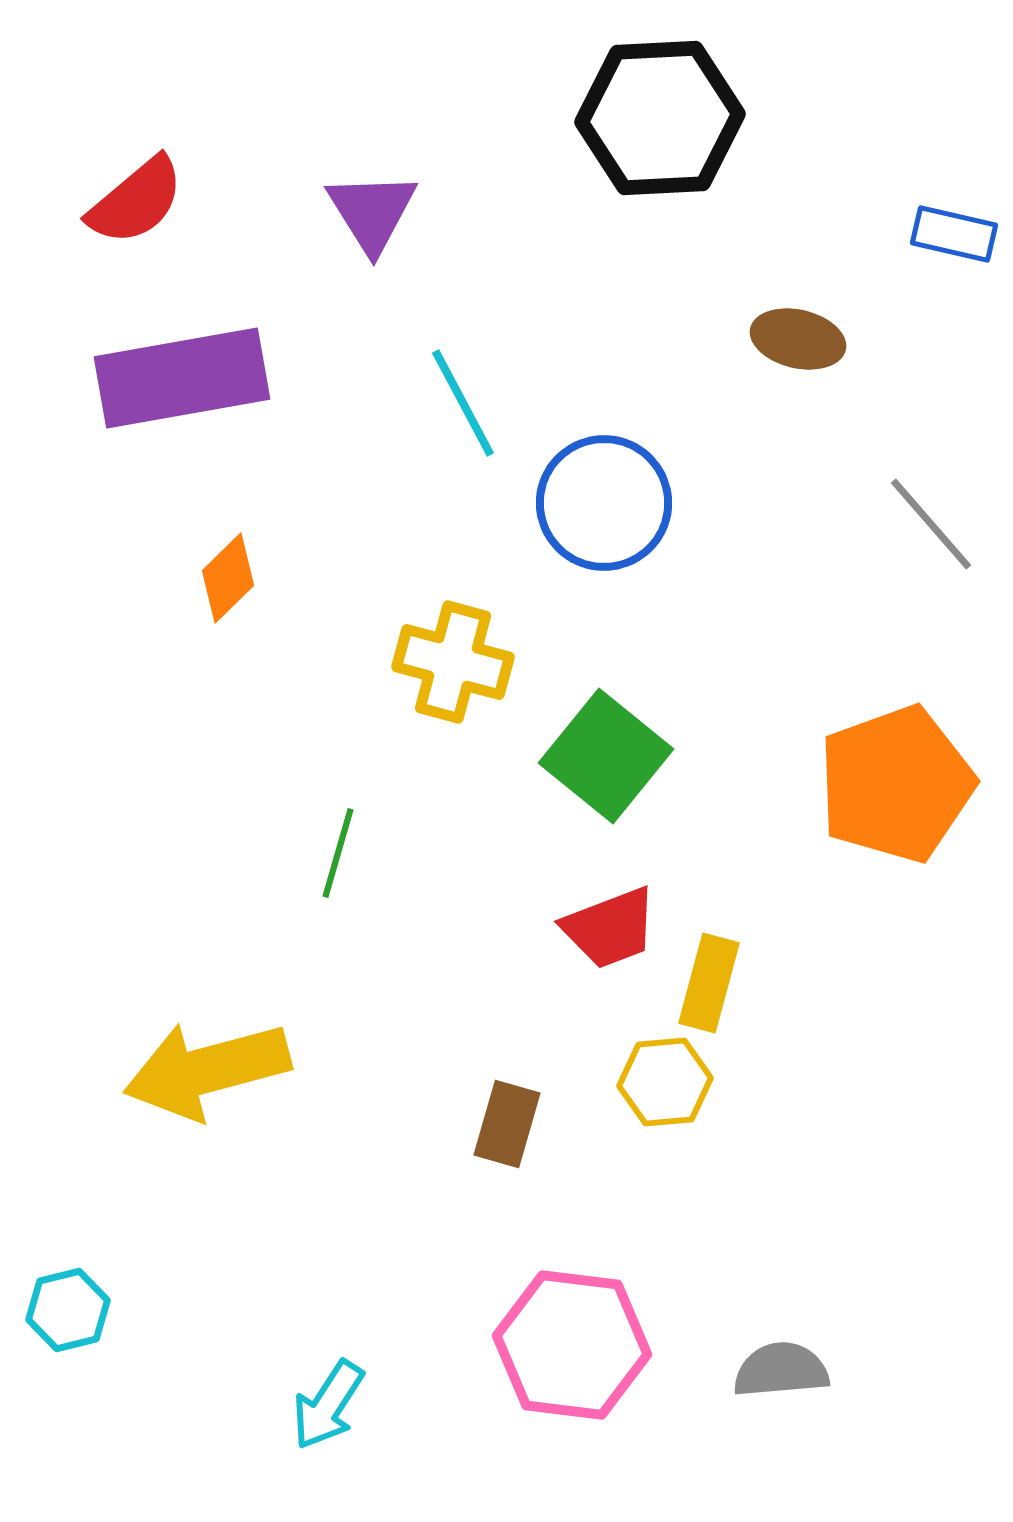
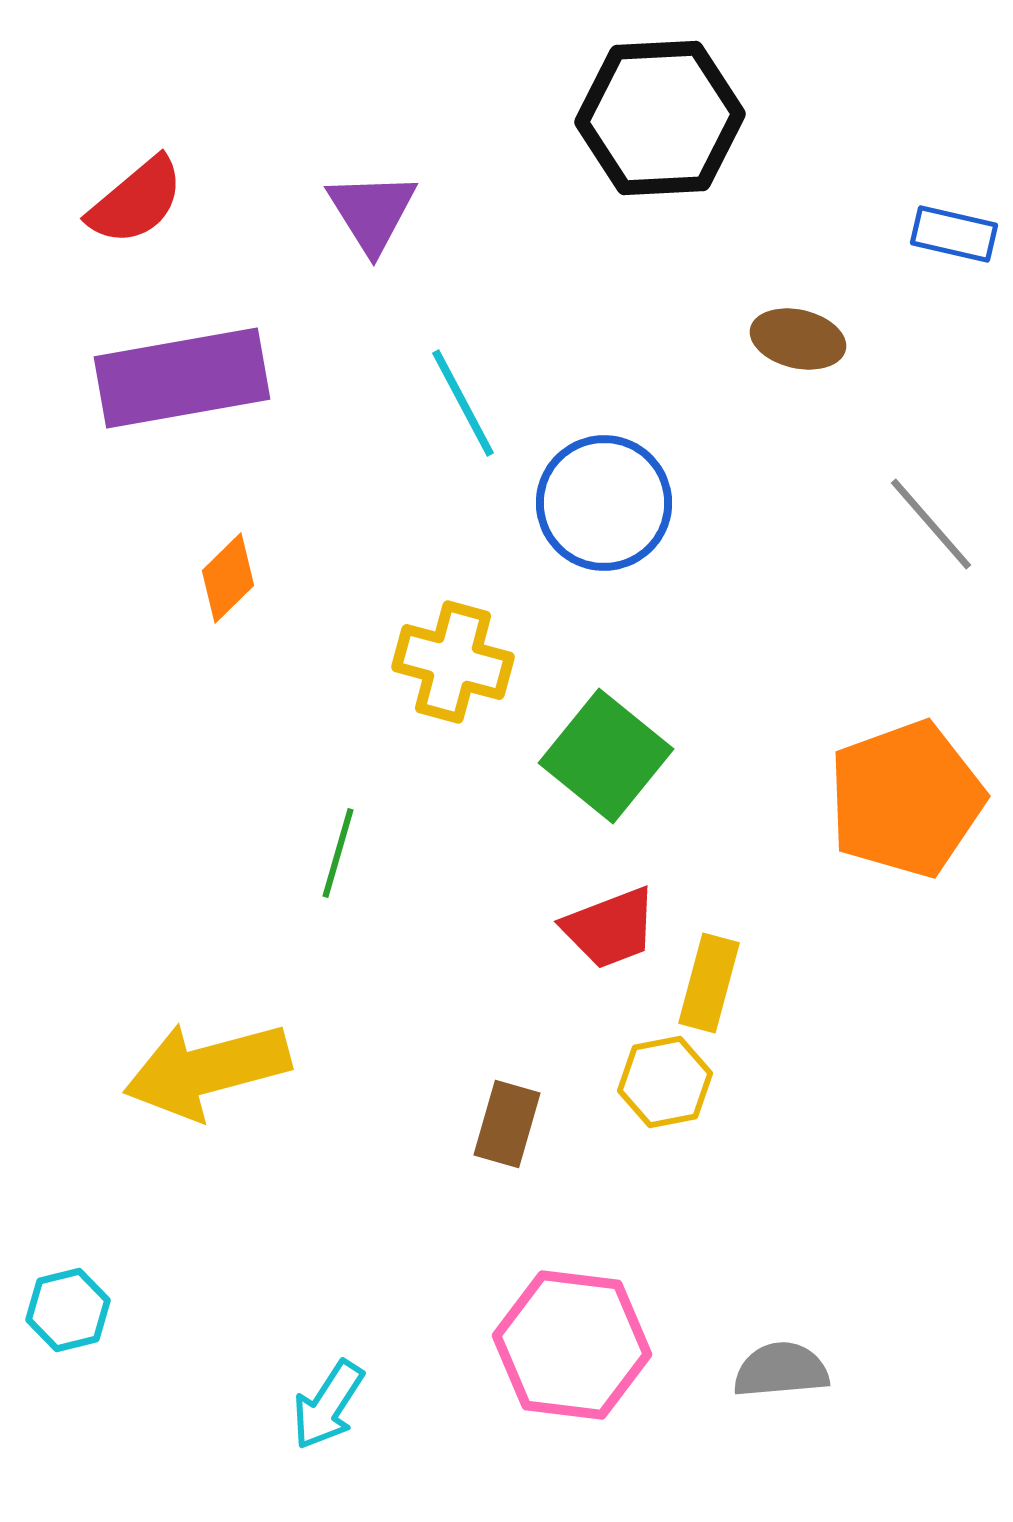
orange pentagon: moved 10 px right, 15 px down
yellow hexagon: rotated 6 degrees counterclockwise
